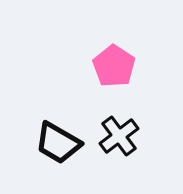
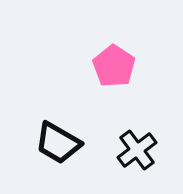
black cross: moved 18 px right, 14 px down
